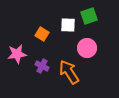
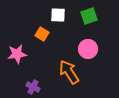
white square: moved 10 px left, 10 px up
pink circle: moved 1 px right, 1 px down
purple cross: moved 9 px left, 21 px down
